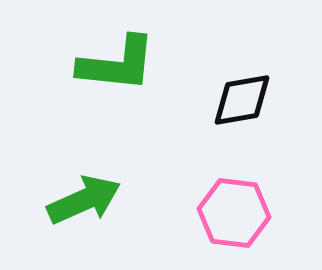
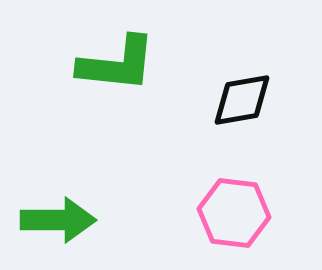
green arrow: moved 26 px left, 20 px down; rotated 24 degrees clockwise
